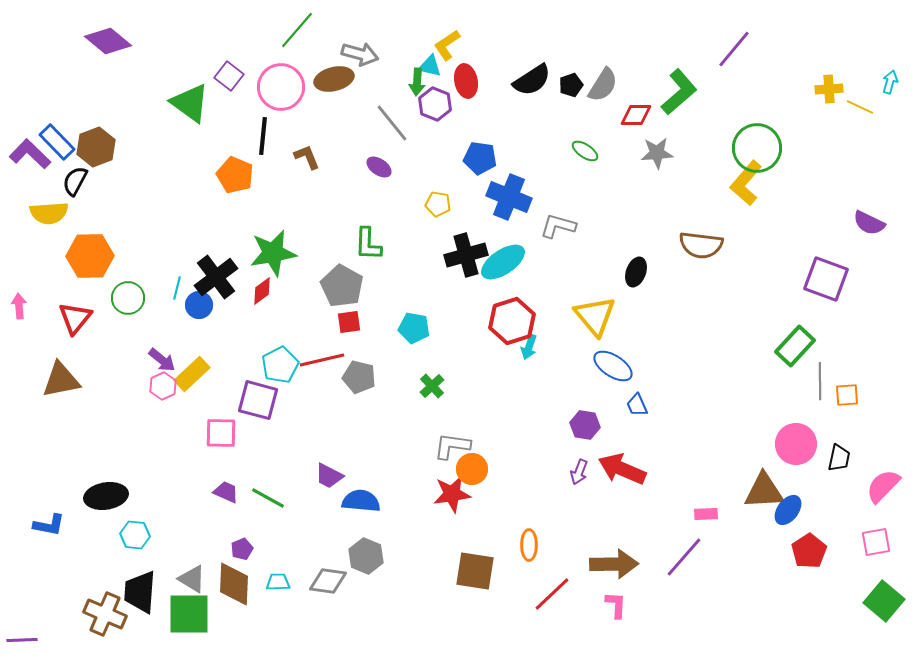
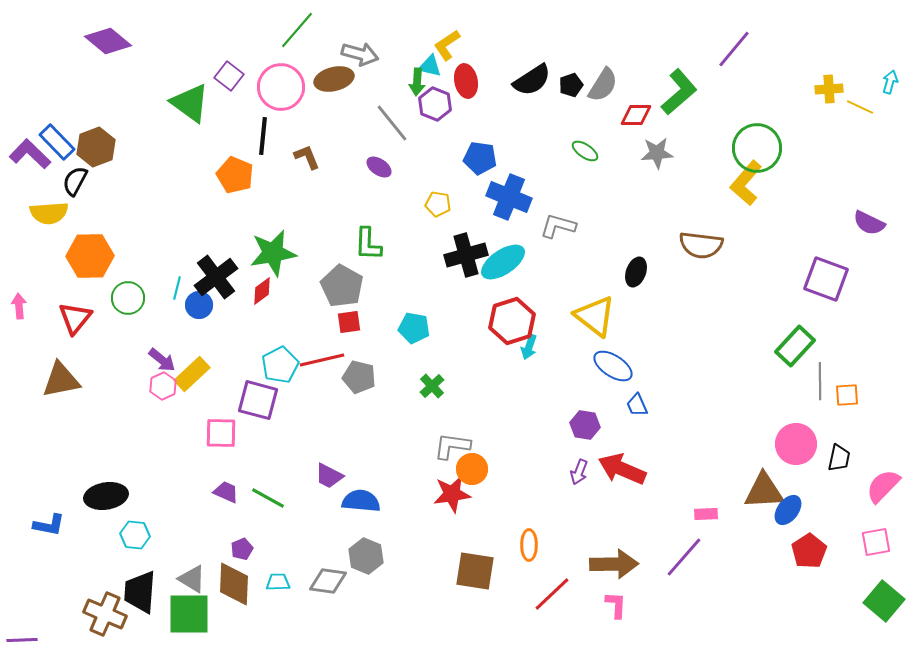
yellow triangle at (595, 316): rotated 12 degrees counterclockwise
